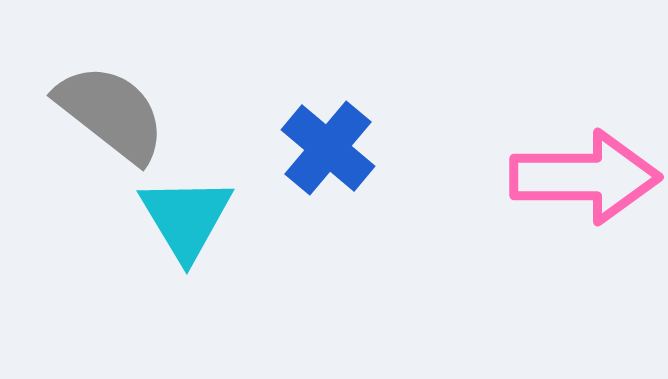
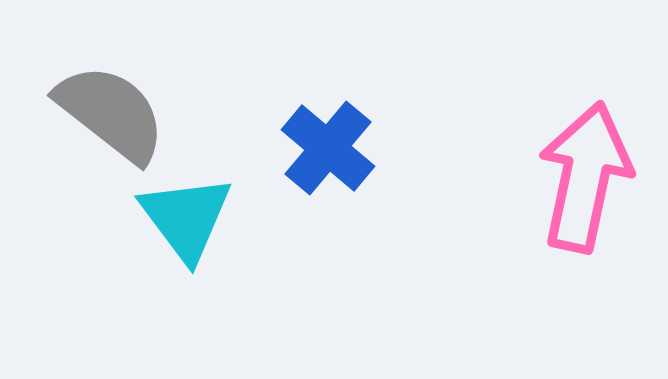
pink arrow: rotated 78 degrees counterclockwise
cyan triangle: rotated 6 degrees counterclockwise
